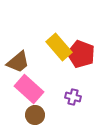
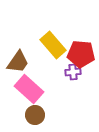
yellow rectangle: moved 6 px left, 2 px up
red pentagon: rotated 16 degrees counterclockwise
brown trapezoid: rotated 15 degrees counterclockwise
purple cross: moved 25 px up; rotated 21 degrees counterclockwise
